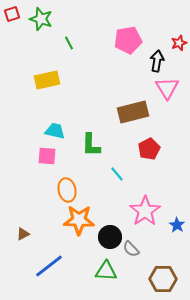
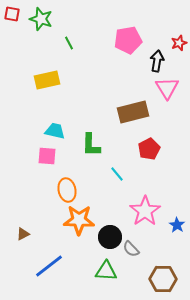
red square: rotated 28 degrees clockwise
